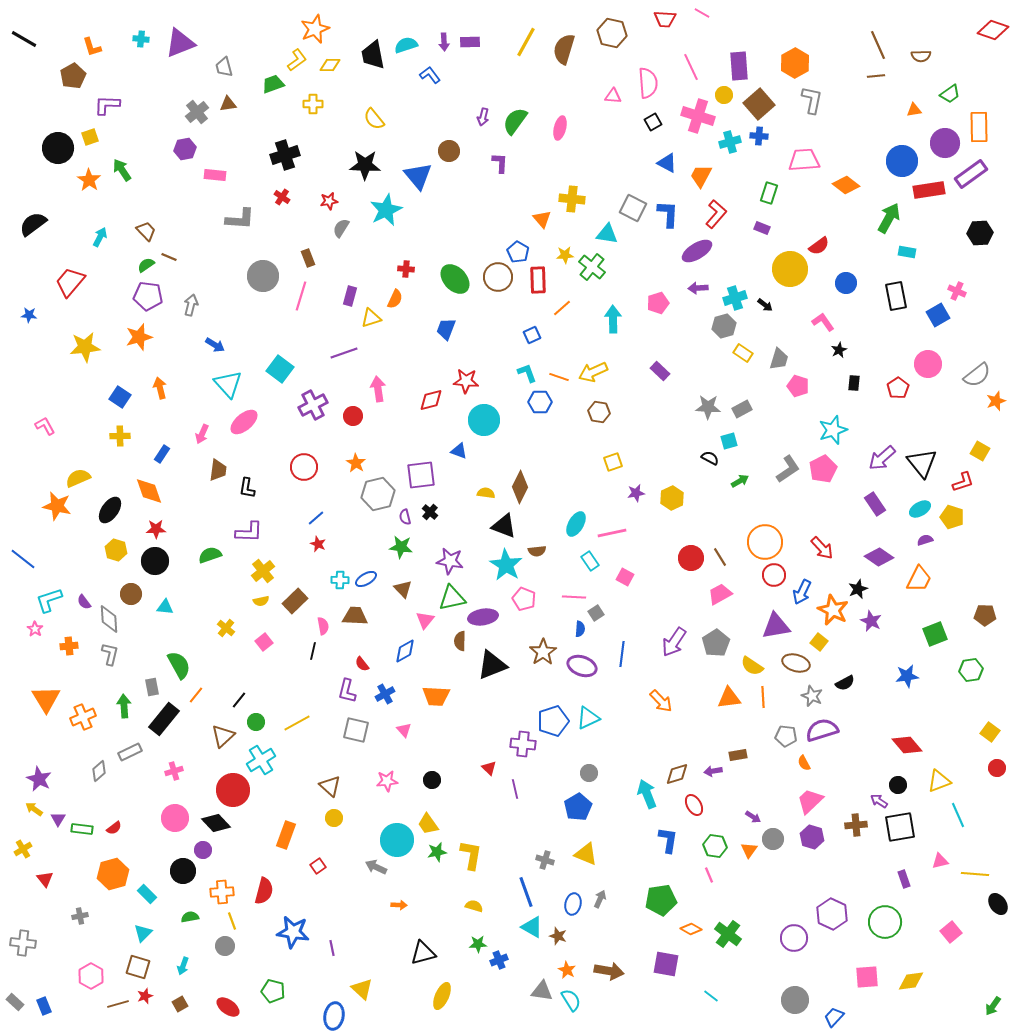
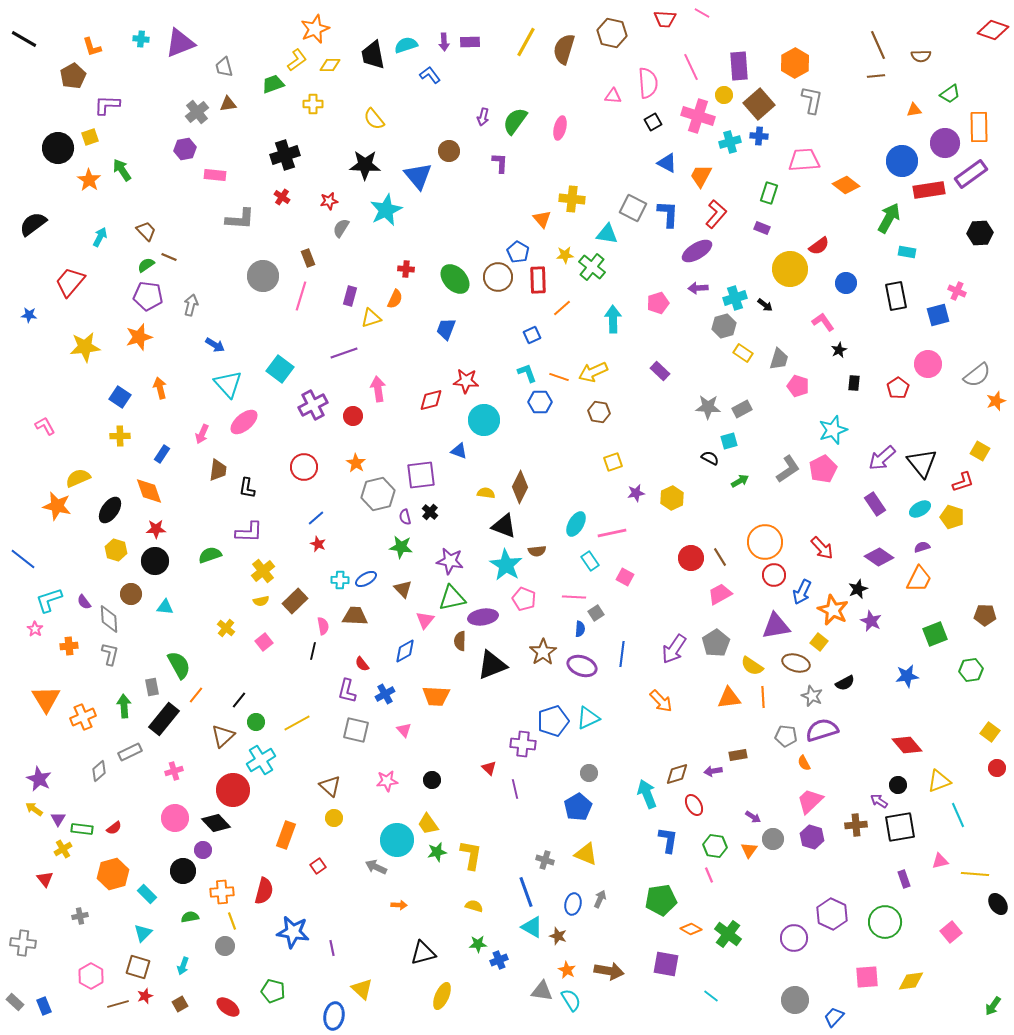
blue square at (938, 315): rotated 15 degrees clockwise
purple semicircle at (925, 540): moved 3 px left, 7 px down
purple arrow at (674, 642): moved 7 px down
yellow cross at (23, 849): moved 40 px right
